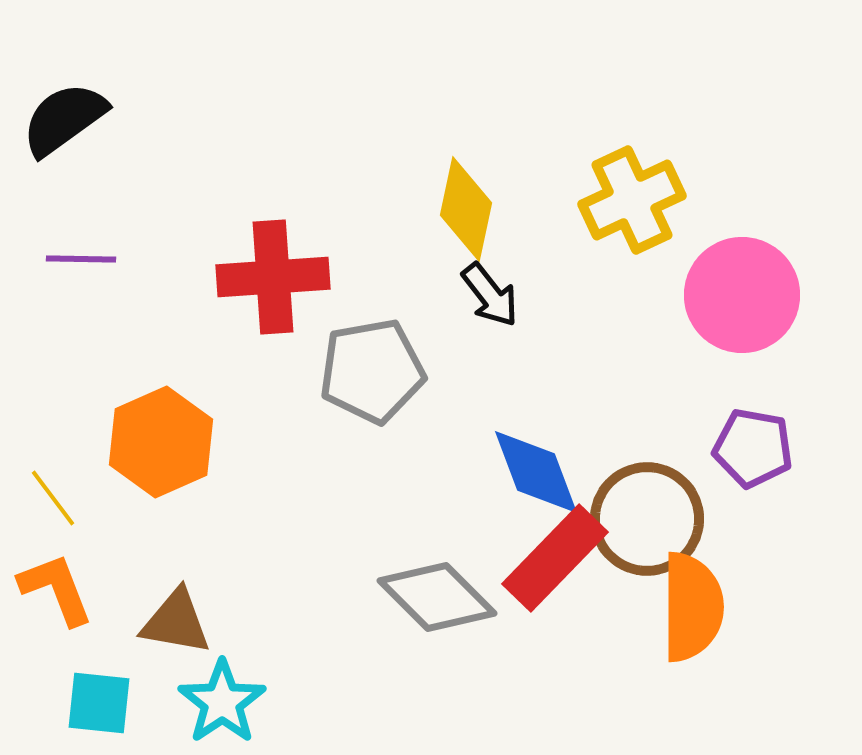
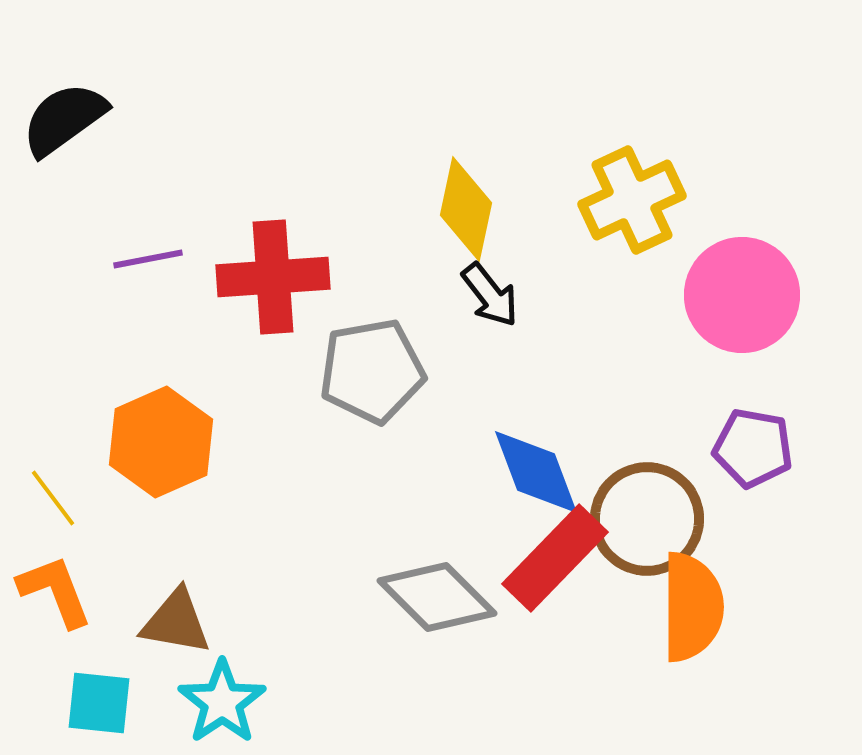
purple line: moved 67 px right; rotated 12 degrees counterclockwise
orange L-shape: moved 1 px left, 2 px down
